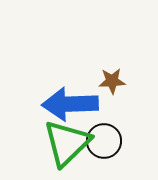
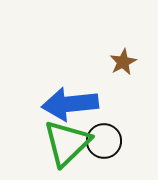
brown star: moved 11 px right, 19 px up; rotated 24 degrees counterclockwise
blue arrow: rotated 4 degrees counterclockwise
